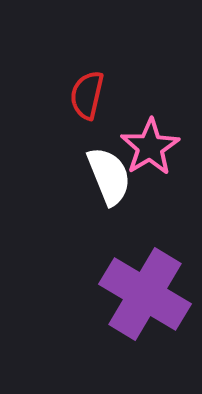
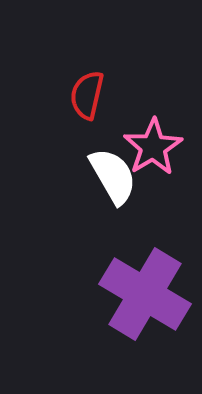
pink star: moved 3 px right
white semicircle: moved 4 px right; rotated 8 degrees counterclockwise
